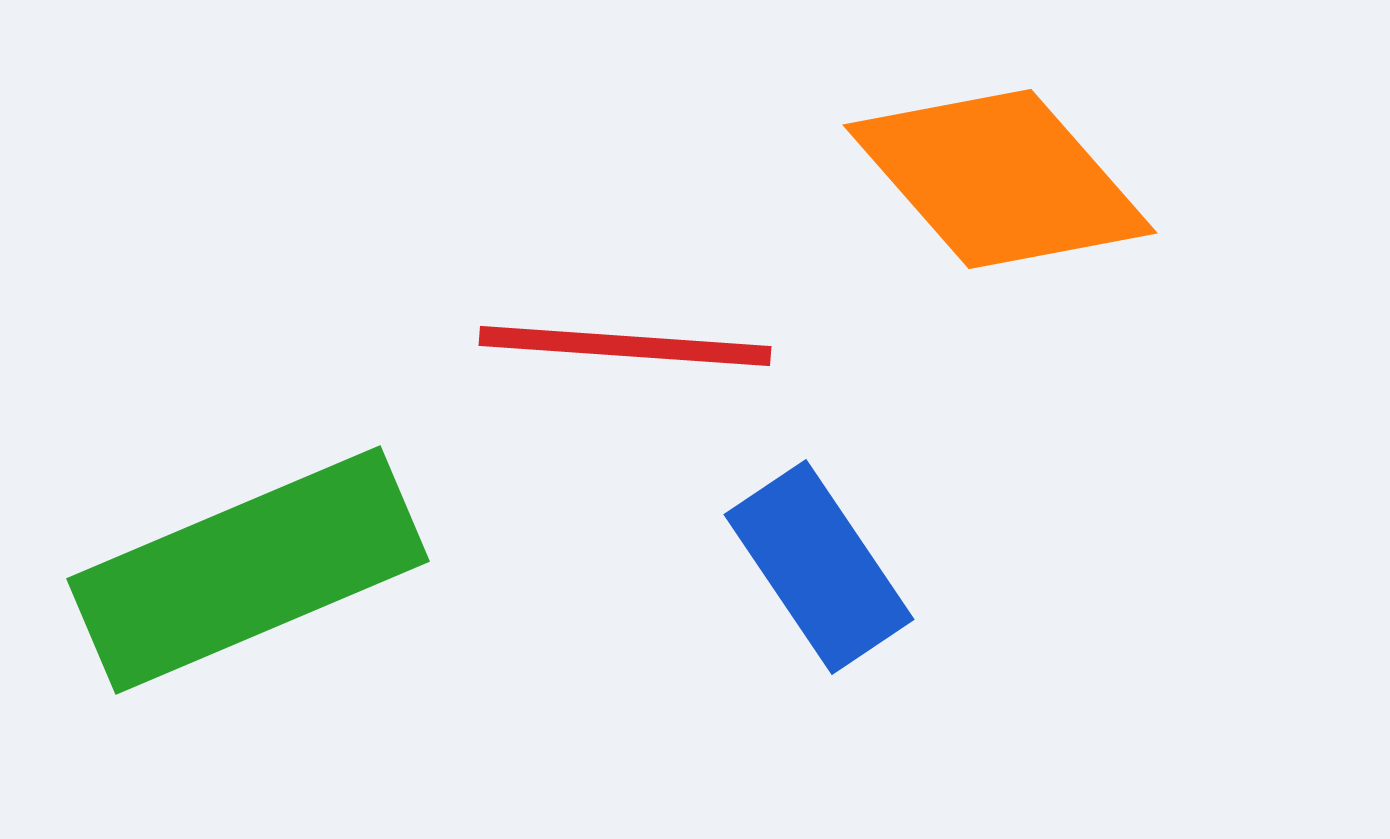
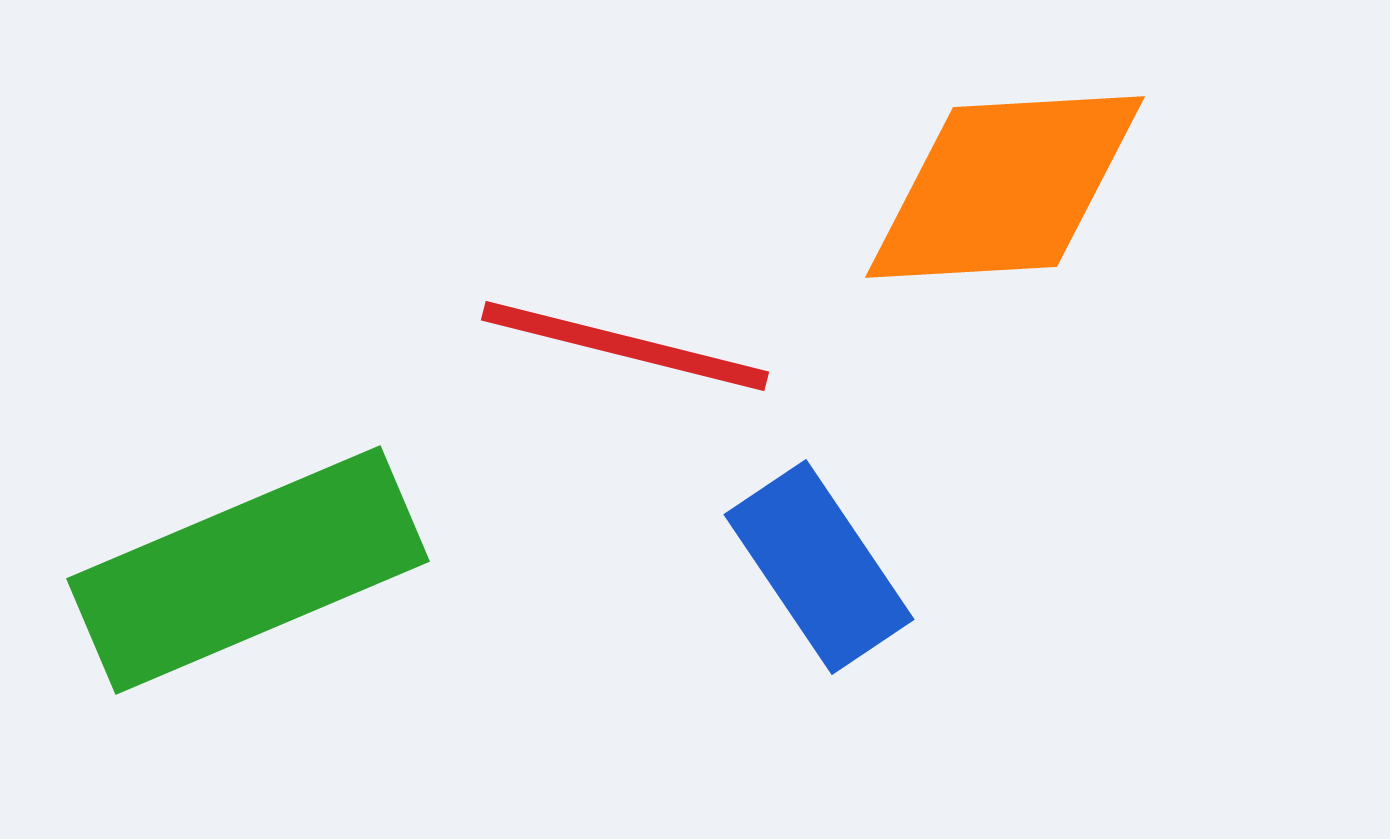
orange diamond: moved 5 px right, 8 px down; rotated 52 degrees counterclockwise
red line: rotated 10 degrees clockwise
